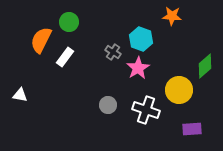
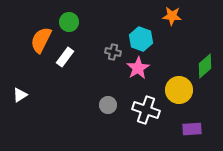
gray cross: rotated 21 degrees counterclockwise
white triangle: rotated 42 degrees counterclockwise
